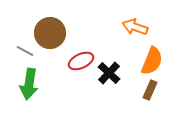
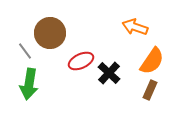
gray line: rotated 24 degrees clockwise
orange semicircle: rotated 12 degrees clockwise
